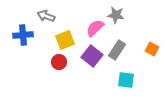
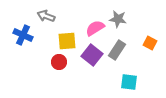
gray star: moved 2 px right, 4 px down
pink semicircle: rotated 12 degrees clockwise
blue cross: rotated 30 degrees clockwise
yellow square: moved 2 px right, 1 px down; rotated 18 degrees clockwise
orange square: moved 2 px left, 6 px up
purple square: moved 1 px up
cyan square: moved 3 px right, 2 px down
